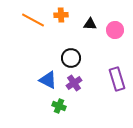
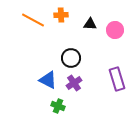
green cross: moved 1 px left
